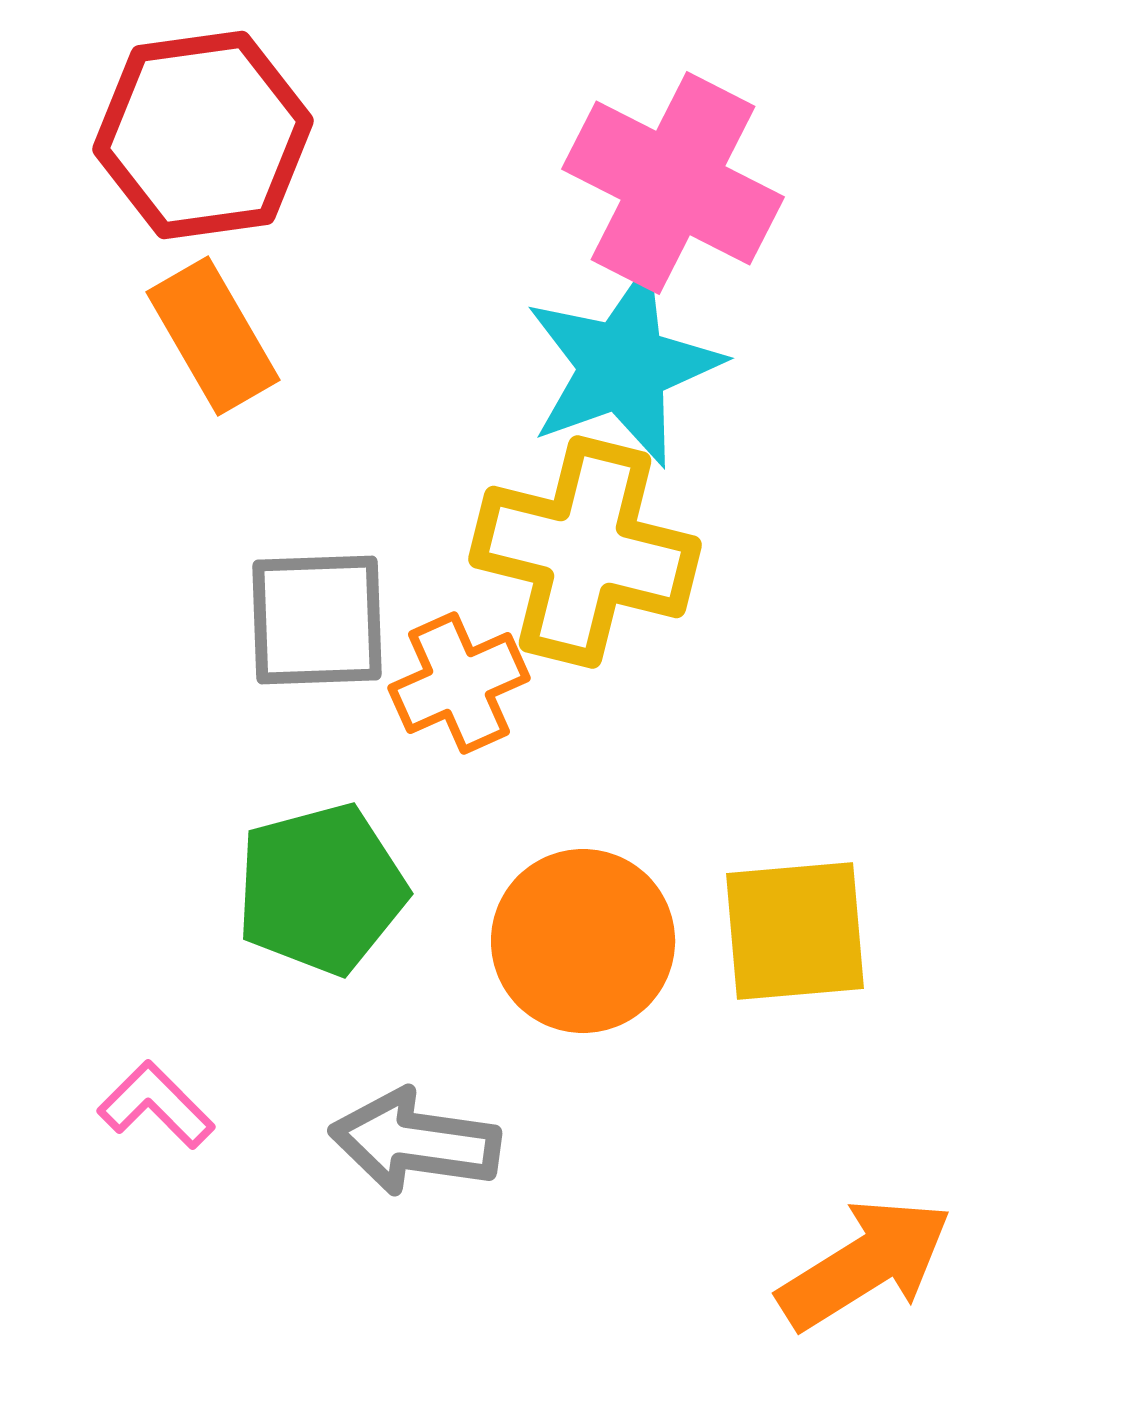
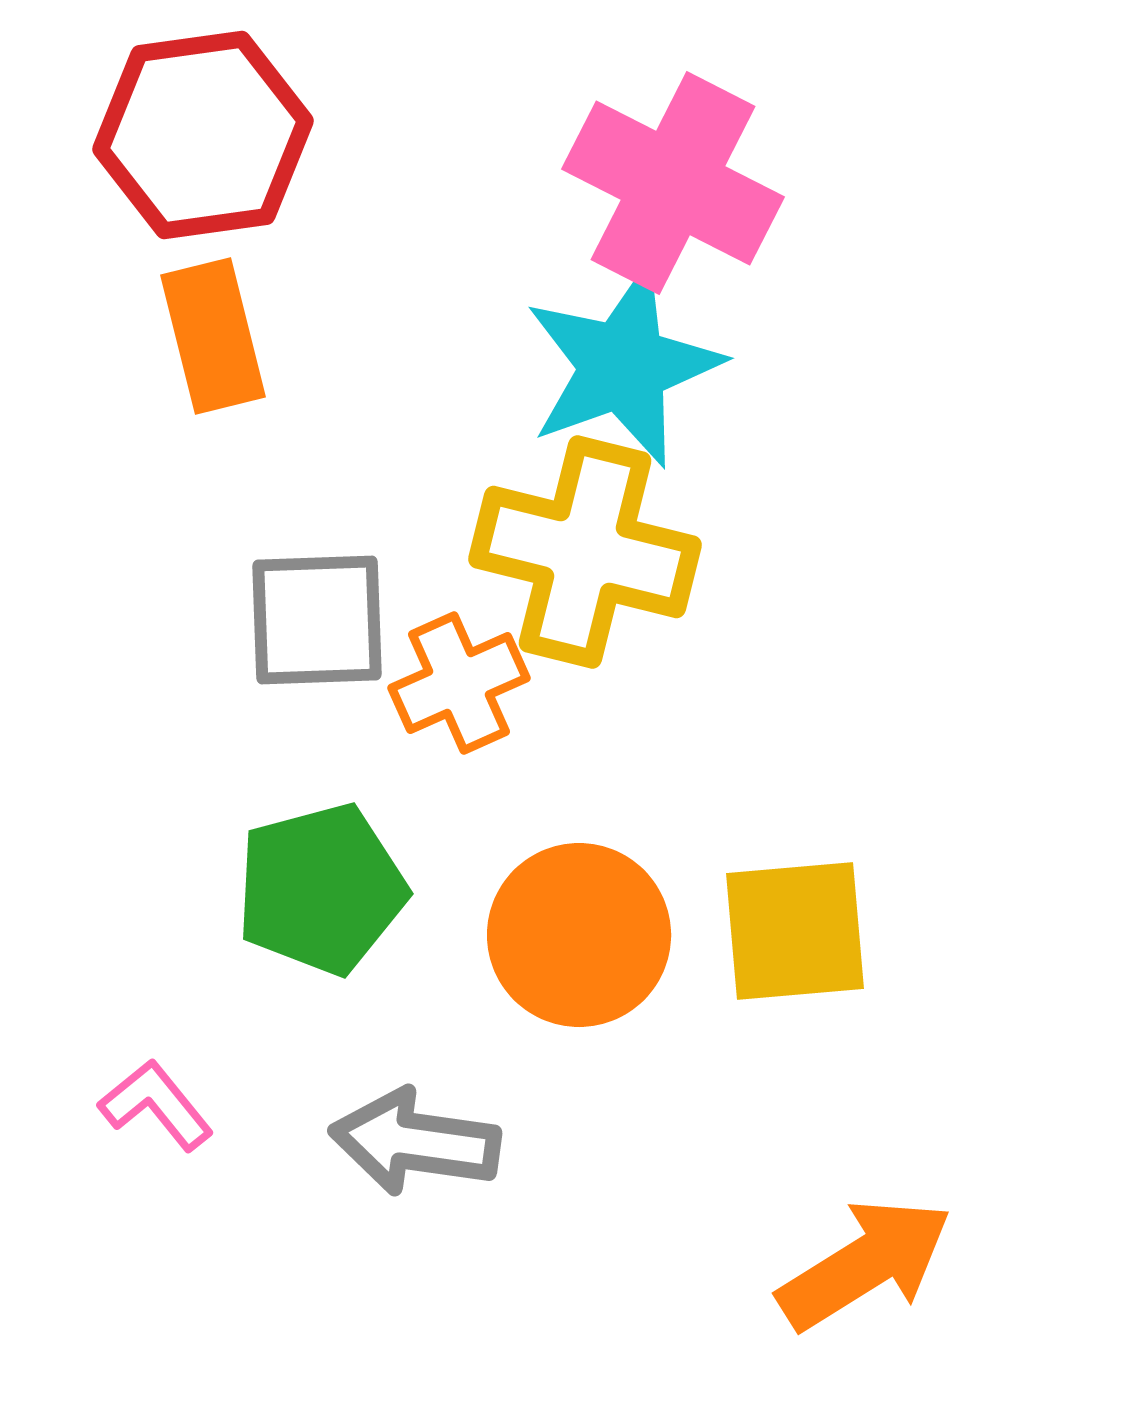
orange rectangle: rotated 16 degrees clockwise
orange circle: moved 4 px left, 6 px up
pink L-shape: rotated 6 degrees clockwise
